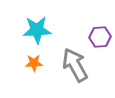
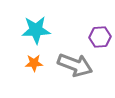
cyan star: moved 1 px left
gray arrow: rotated 140 degrees clockwise
